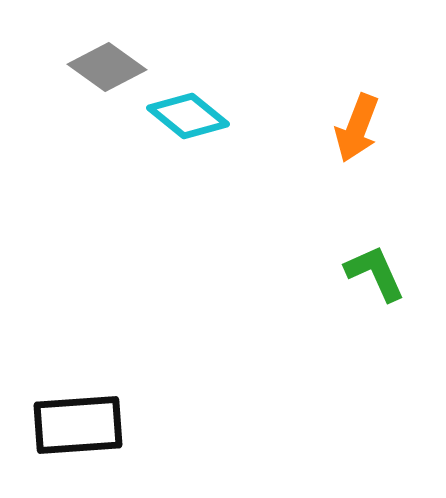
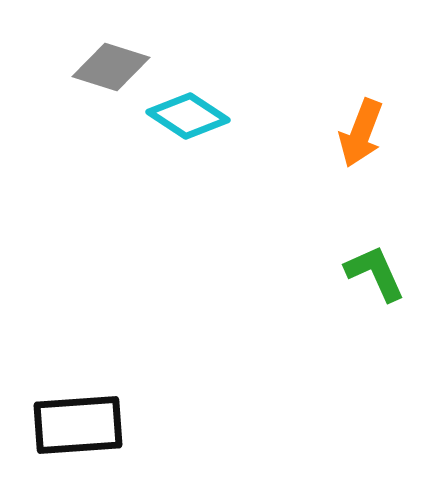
gray diamond: moved 4 px right; rotated 18 degrees counterclockwise
cyan diamond: rotated 6 degrees counterclockwise
orange arrow: moved 4 px right, 5 px down
